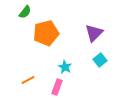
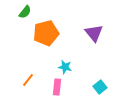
purple triangle: rotated 24 degrees counterclockwise
cyan square: moved 27 px down
cyan star: rotated 16 degrees counterclockwise
orange line: rotated 24 degrees counterclockwise
pink rectangle: rotated 14 degrees counterclockwise
